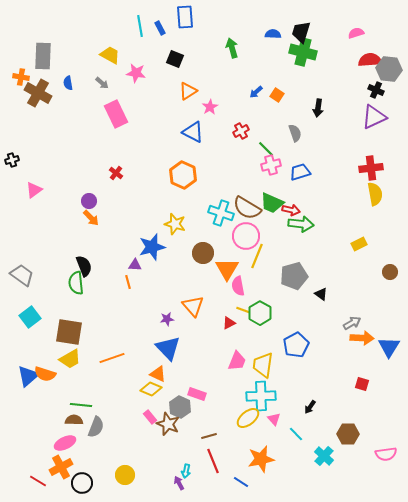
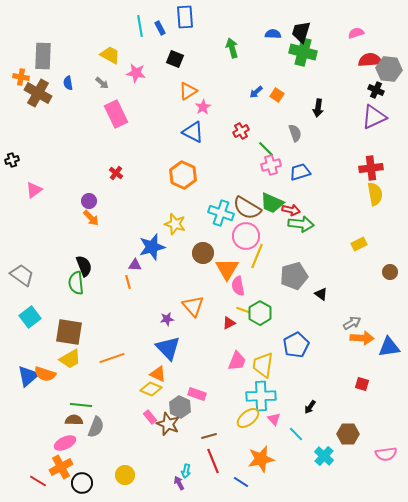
pink star at (210, 107): moved 7 px left
blue triangle at (389, 347): rotated 50 degrees clockwise
